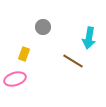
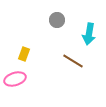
gray circle: moved 14 px right, 7 px up
cyan arrow: moved 4 px up
